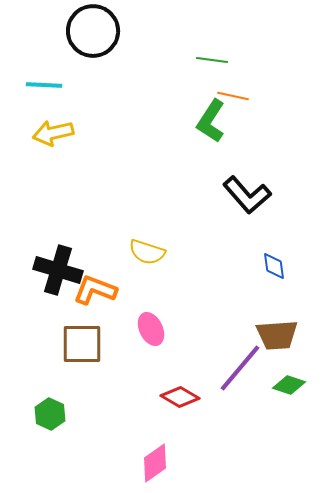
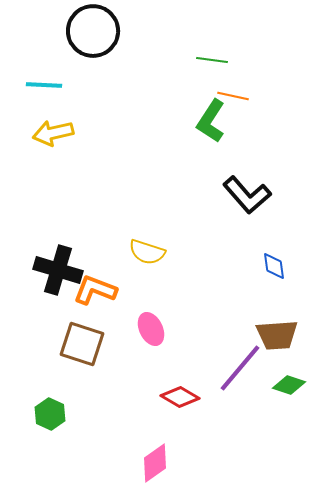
brown square: rotated 18 degrees clockwise
